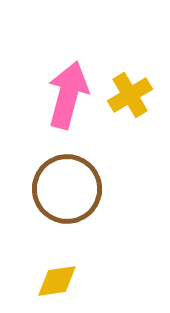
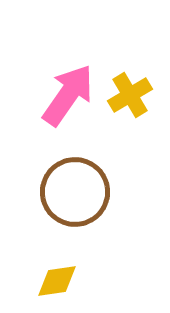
pink arrow: rotated 20 degrees clockwise
brown circle: moved 8 px right, 3 px down
